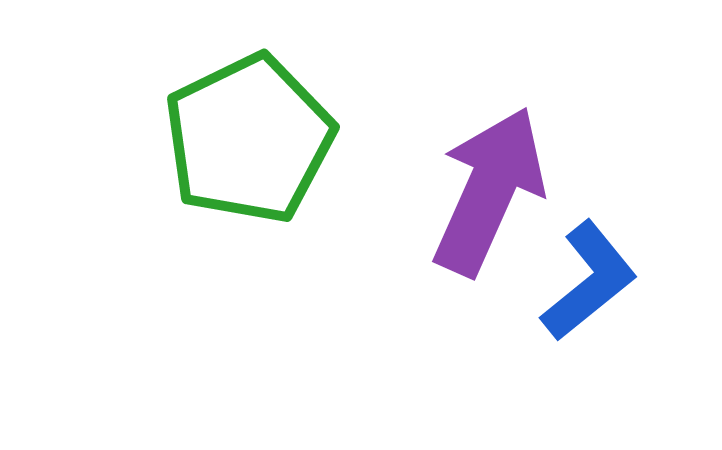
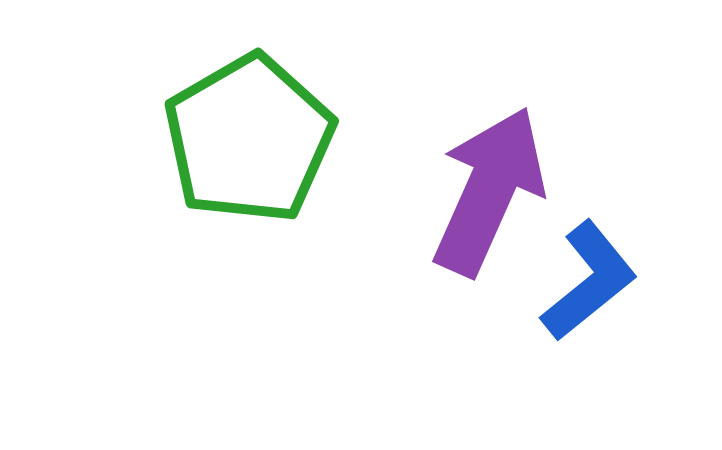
green pentagon: rotated 4 degrees counterclockwise
